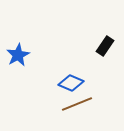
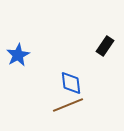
blue diamond: rotated 60 degrees clockwise
brown line: moved 9 px left, 1 px down
